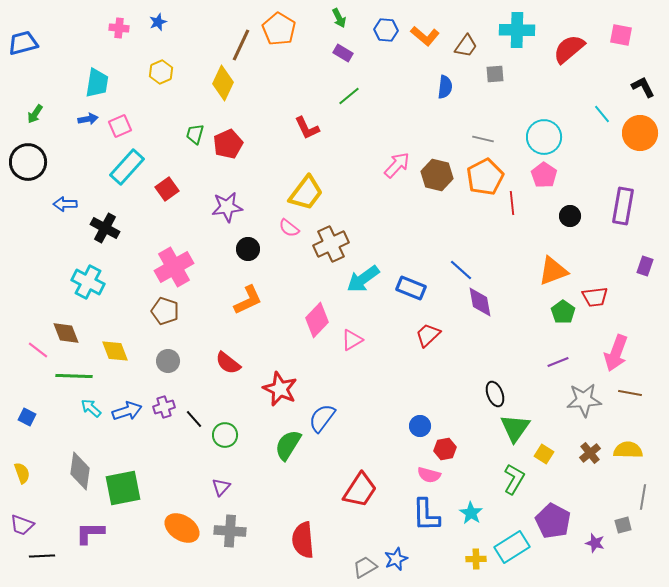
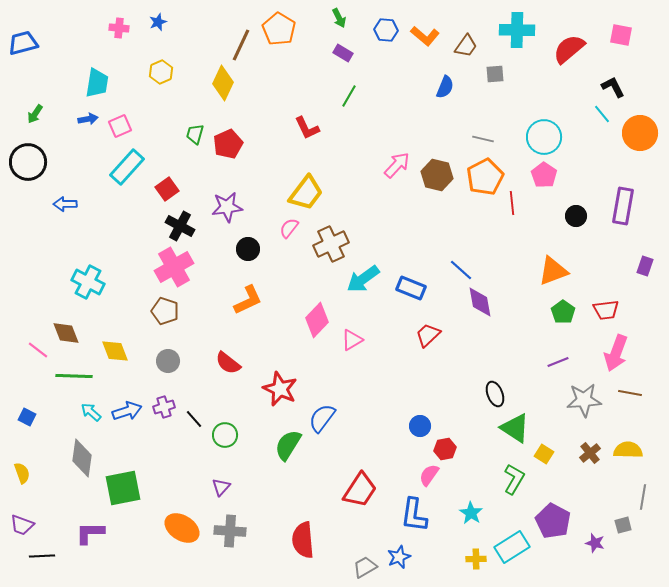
blue semicircle at (445, 87): rotated 15 degrees clockwise
black L-shape at (643, 87): moved 30 px left
green line at (349, 96): rotated 20 degrees counterclockwise
black circle at (570, 216): moved 6 px right
black cross at (105, 228): moved 75 px right, 2 px up
pink semicircle at (289, 228): rotated 90 degrees clockwise
red trapezoid at (595, 297): moved 11 px right, 13 px down
cyan arrow at (91, 408): moved 4 px down
green triangle at (515, 428): rotated 32 degrees counterclockwise
gray diamond at (80, 471): moved 2 px right, 13 px up
pink semicircle at (429, 475): rotated 110 degrees clockwise
blue L-shape at (426, 515): moved 12 px left; rotated 9 degrees clockwise
blue star at (396, 559): moved 3 px right, 2 px up
